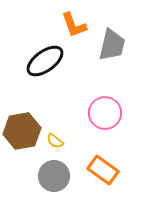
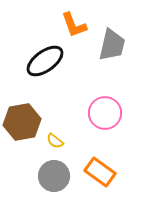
brown hexagon: moved 9 px up
orange rectangle: moved 3 px left, 2 px down
